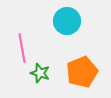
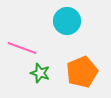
pink line: rotated 60 degrees counterclockwise
